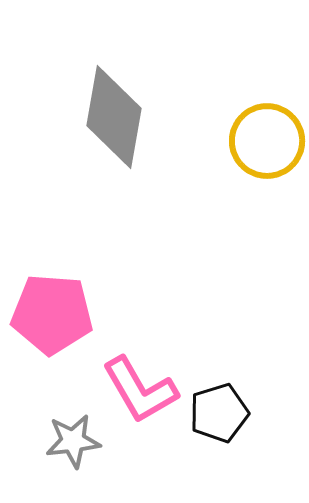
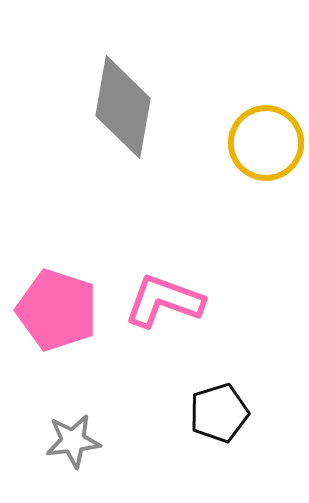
gray diamond: moved 9 px right, 10 px up
yellow circle: moved 1 px left, 2 px down
pink pentagon: moved 5 px right, 4 px up; rotated 14 degrees clockwise
pink L-shape: moved 24 px right, 89 px up; rotated 140 degrees clockwise
